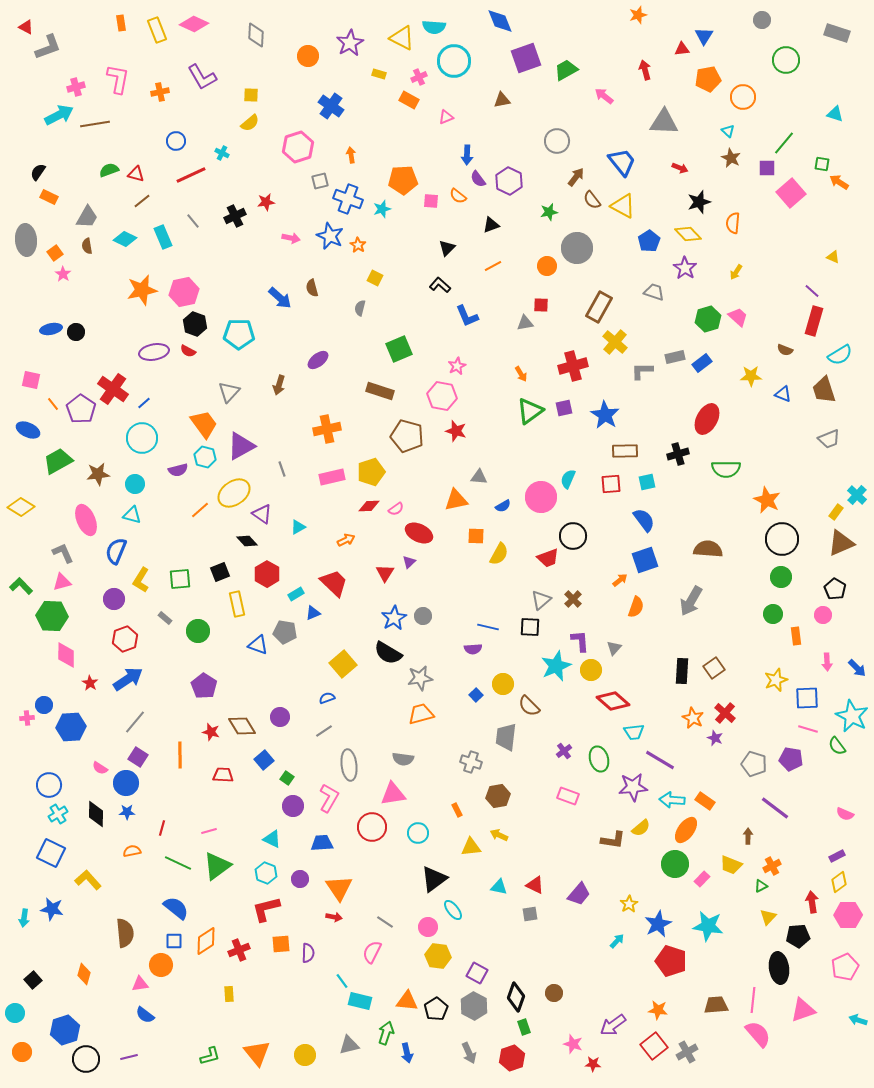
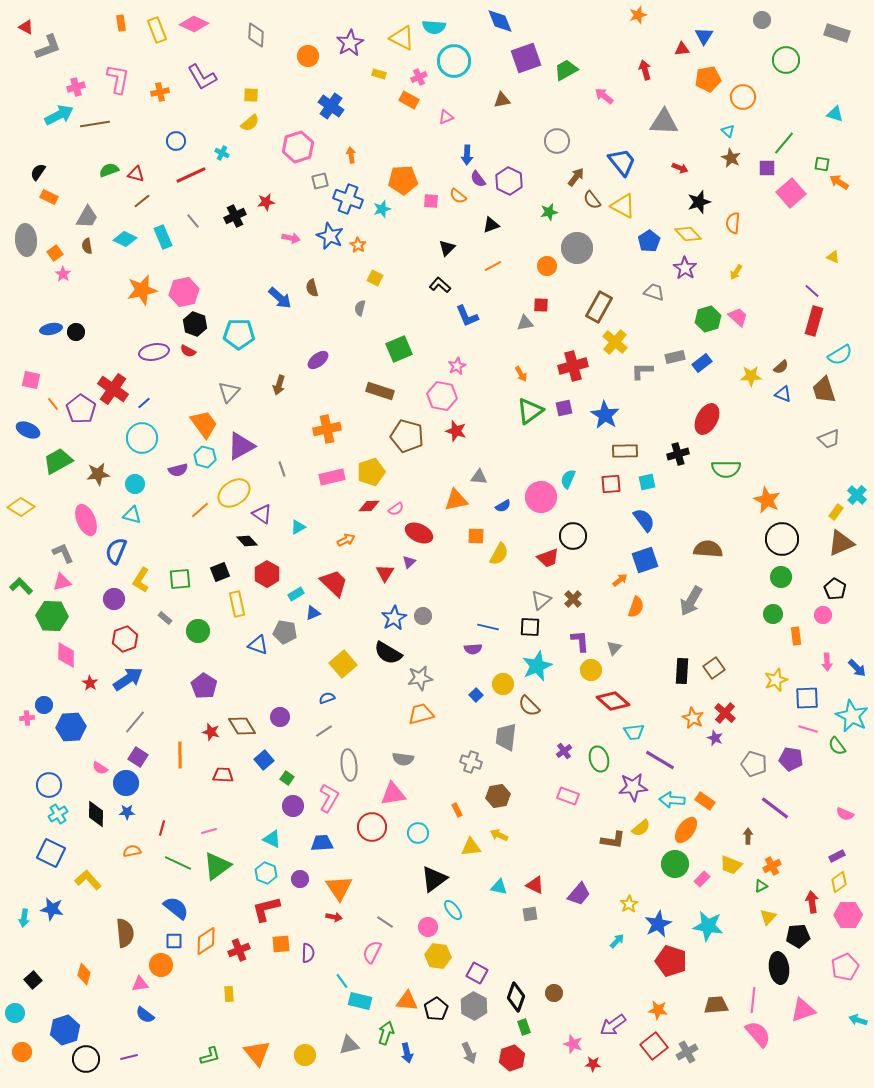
brown semicircle at (785, 350): moved 4 px left, 17 px down; rotated 63 degrees counterclockwise
cyan star at (556, 666): moved 19 px left
